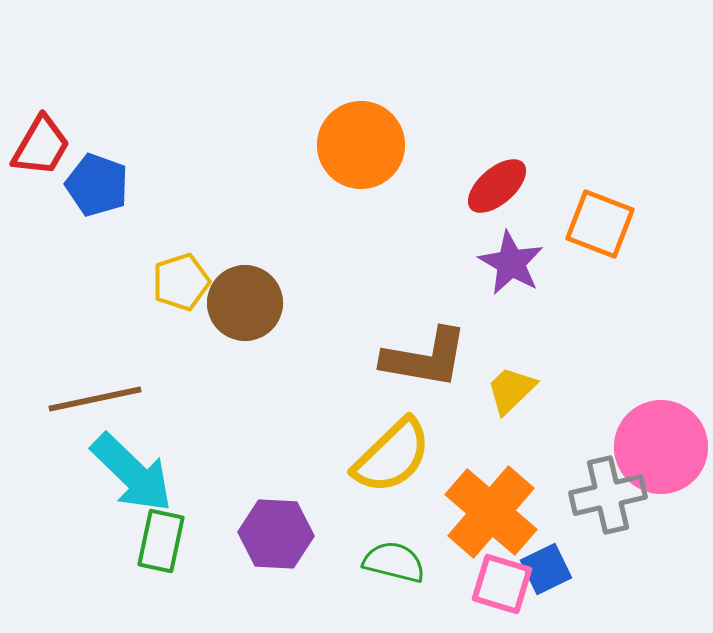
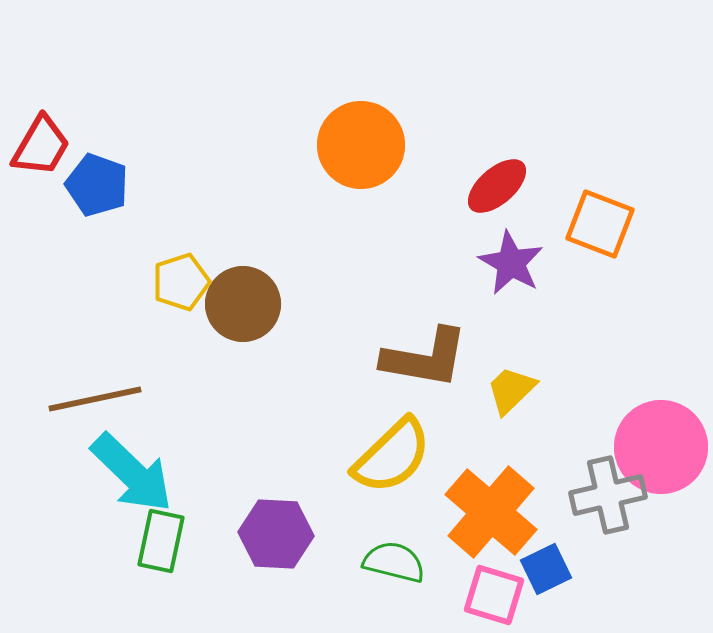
brown circle: moved 2 px left, 1 px down
pink square: moved 8 px left, 11 px down
